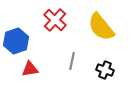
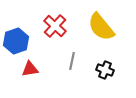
red cross: moved 6 px down
